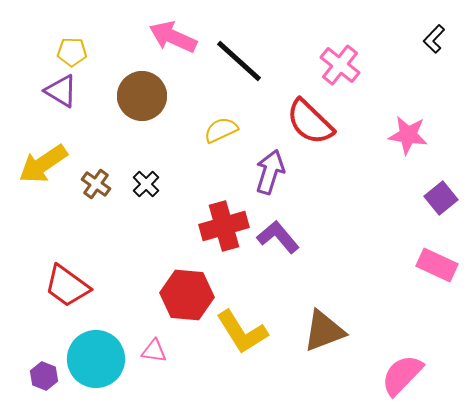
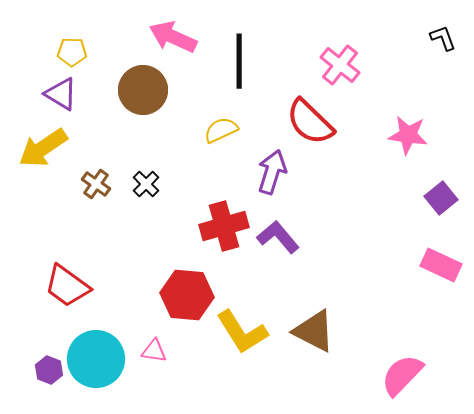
black L-shape: moved 9 px right, 1 px up; rotated 116 degrees clockwise
black line: rotated 48 degrees clockwise
purple triangle: moved 3 px down
brown circle: moved 1 px right, 6 px up
yellow arrow: moved 16 px up
purple arrow: moved 2 px right
pink rectangle: moved 4 px right
brown triangle: moved 10 px left; rotated 48 degrees clockwise
purple hexagon: moved 5 px right, 6 px up
